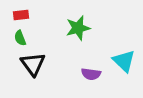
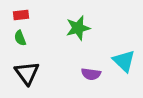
black triangle: moved 6 px left, 9 px down
